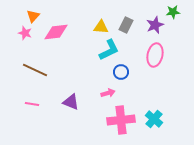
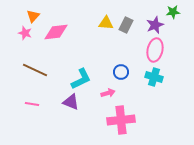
yellow triangle: moved 5 px right, 4 px up
cyan L-shape: moved 28 px left, 29 px down
pink ellipse: moved 5 px up
cyan cross: moved 42 px up; rotated 24 degrees counterclockwise
